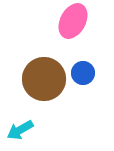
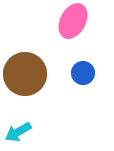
brown circle: moved 19 px left, 5 px up
cyan arrow: moved 2 px left, 2 px down
